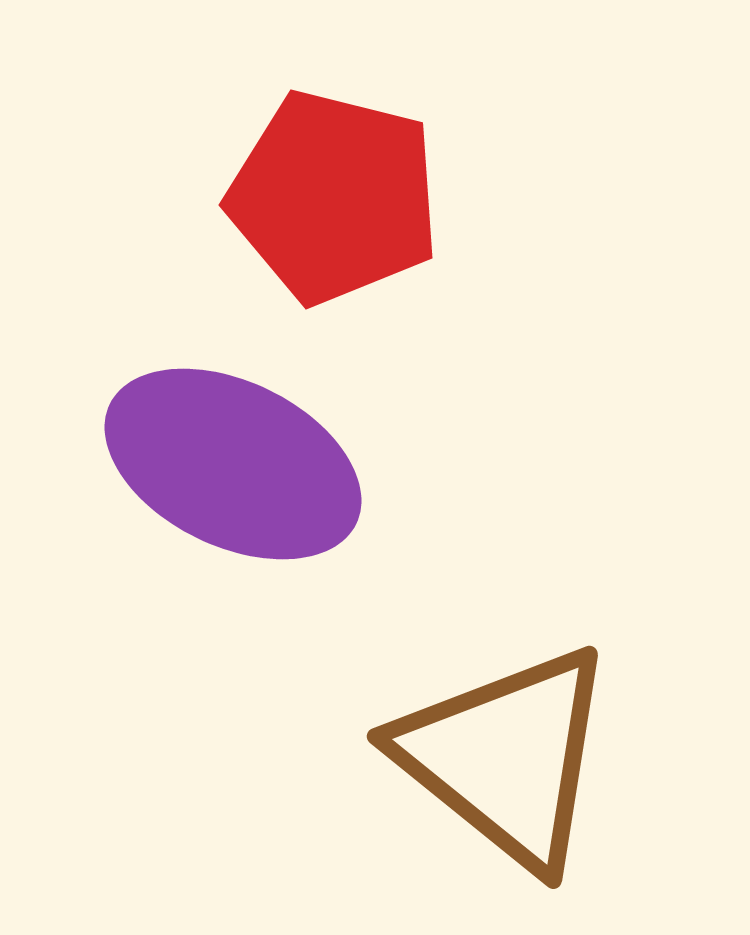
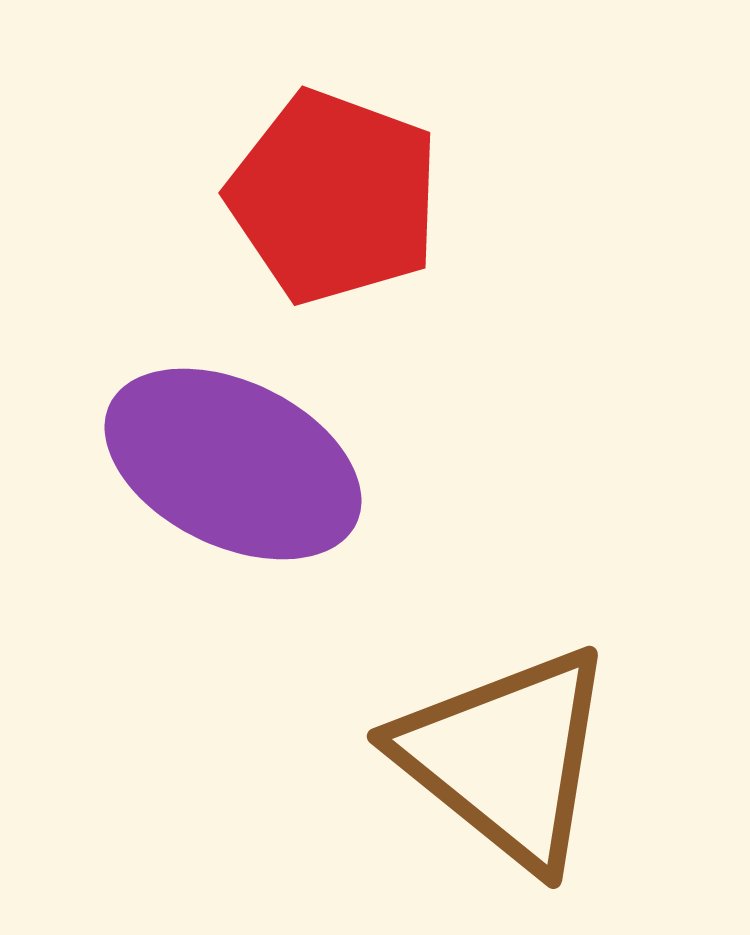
red pentagon: rotated 6 degrees clockwise
